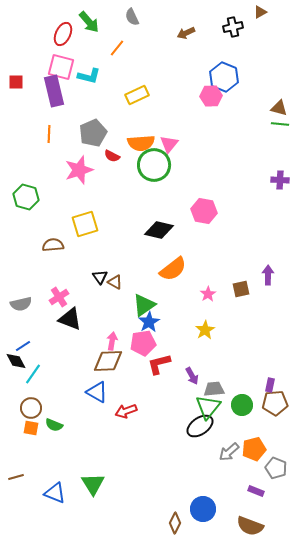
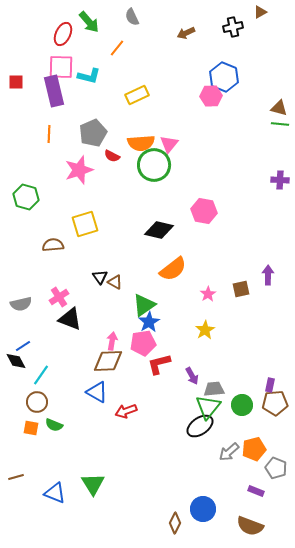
pink square at (61, 67): rotated 12 degrees counterclockwise
cyan line at (33, 374): moved 8 px right, 1 px down
brown circle at (31, 408): moved 6 px right, 6 px up
